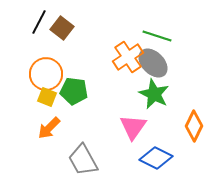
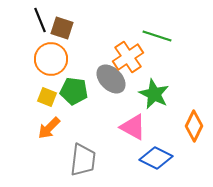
black line: moved 1 px right, 2 px up; rotated 50 degrees counterclockwise
brown square: rotated 20 degrees counterclockwise
gray ellipse: moved 42 px left, 16 px down
orange circle: moved 5 px right, 15 px up
pink triangle: rotated 36 degrees counterclockwise
gray trapezoid: rotated 144 degrees counterclockwise
